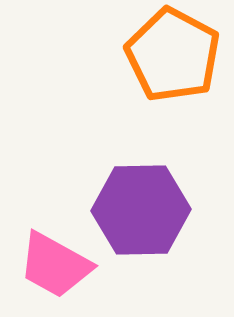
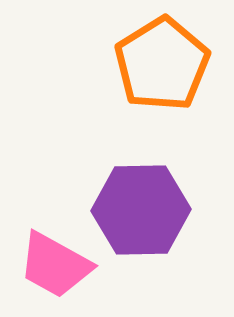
orange pentagon: moved 11 px left, 9 px down; rotated 12 degrees clockwise
